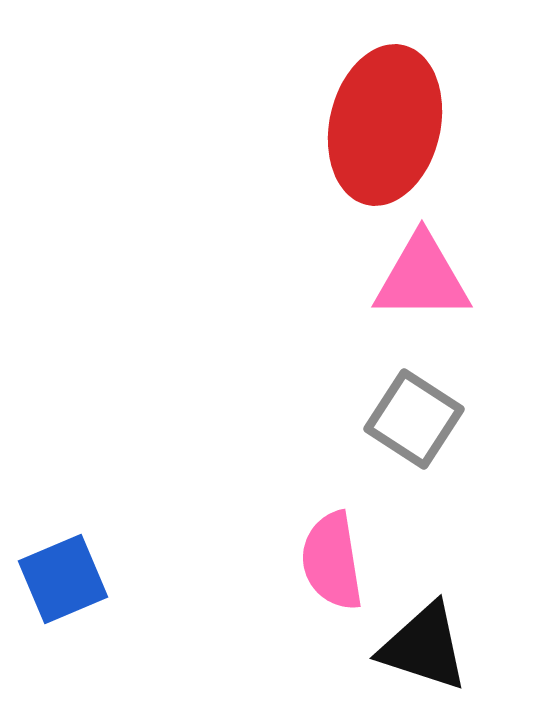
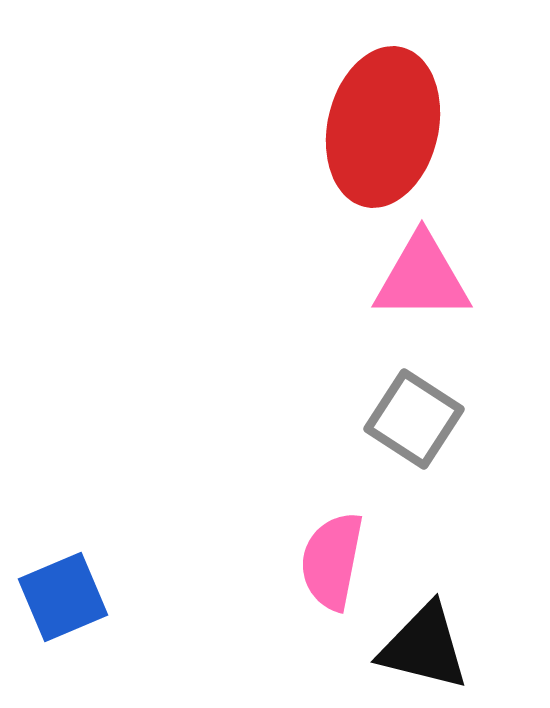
red ellipse: moved 2 px left, 2 px down
pink semicircle: rotated 20 degrees clockwise
blue square: moved 18 px down
black triangle: rotated 4 degrees counterclockwise
